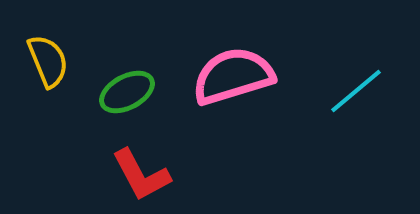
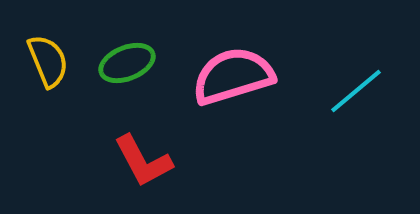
green ellipse: moved 29 px up; rotated 6 degrees clockwise
red L-shape: moved 2 px right, 14 px up
